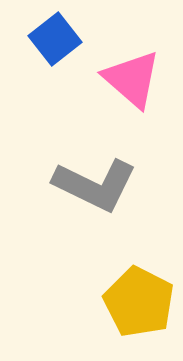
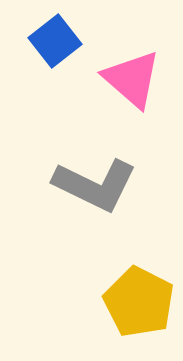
blue square: moved 2 px down
